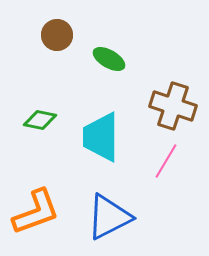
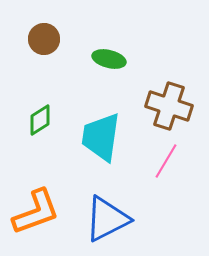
brown circle: moved 13 px left, 4 px down
green ellipse: rotated 16 degrees counterclockwise
brown cross: moved 4 px left
green diamond: rotated 44 degrees counterclockwise
cyan trapezoid: rotated 8 degrees clockwise
blue triangle: moved 2 px left, 2 px down
